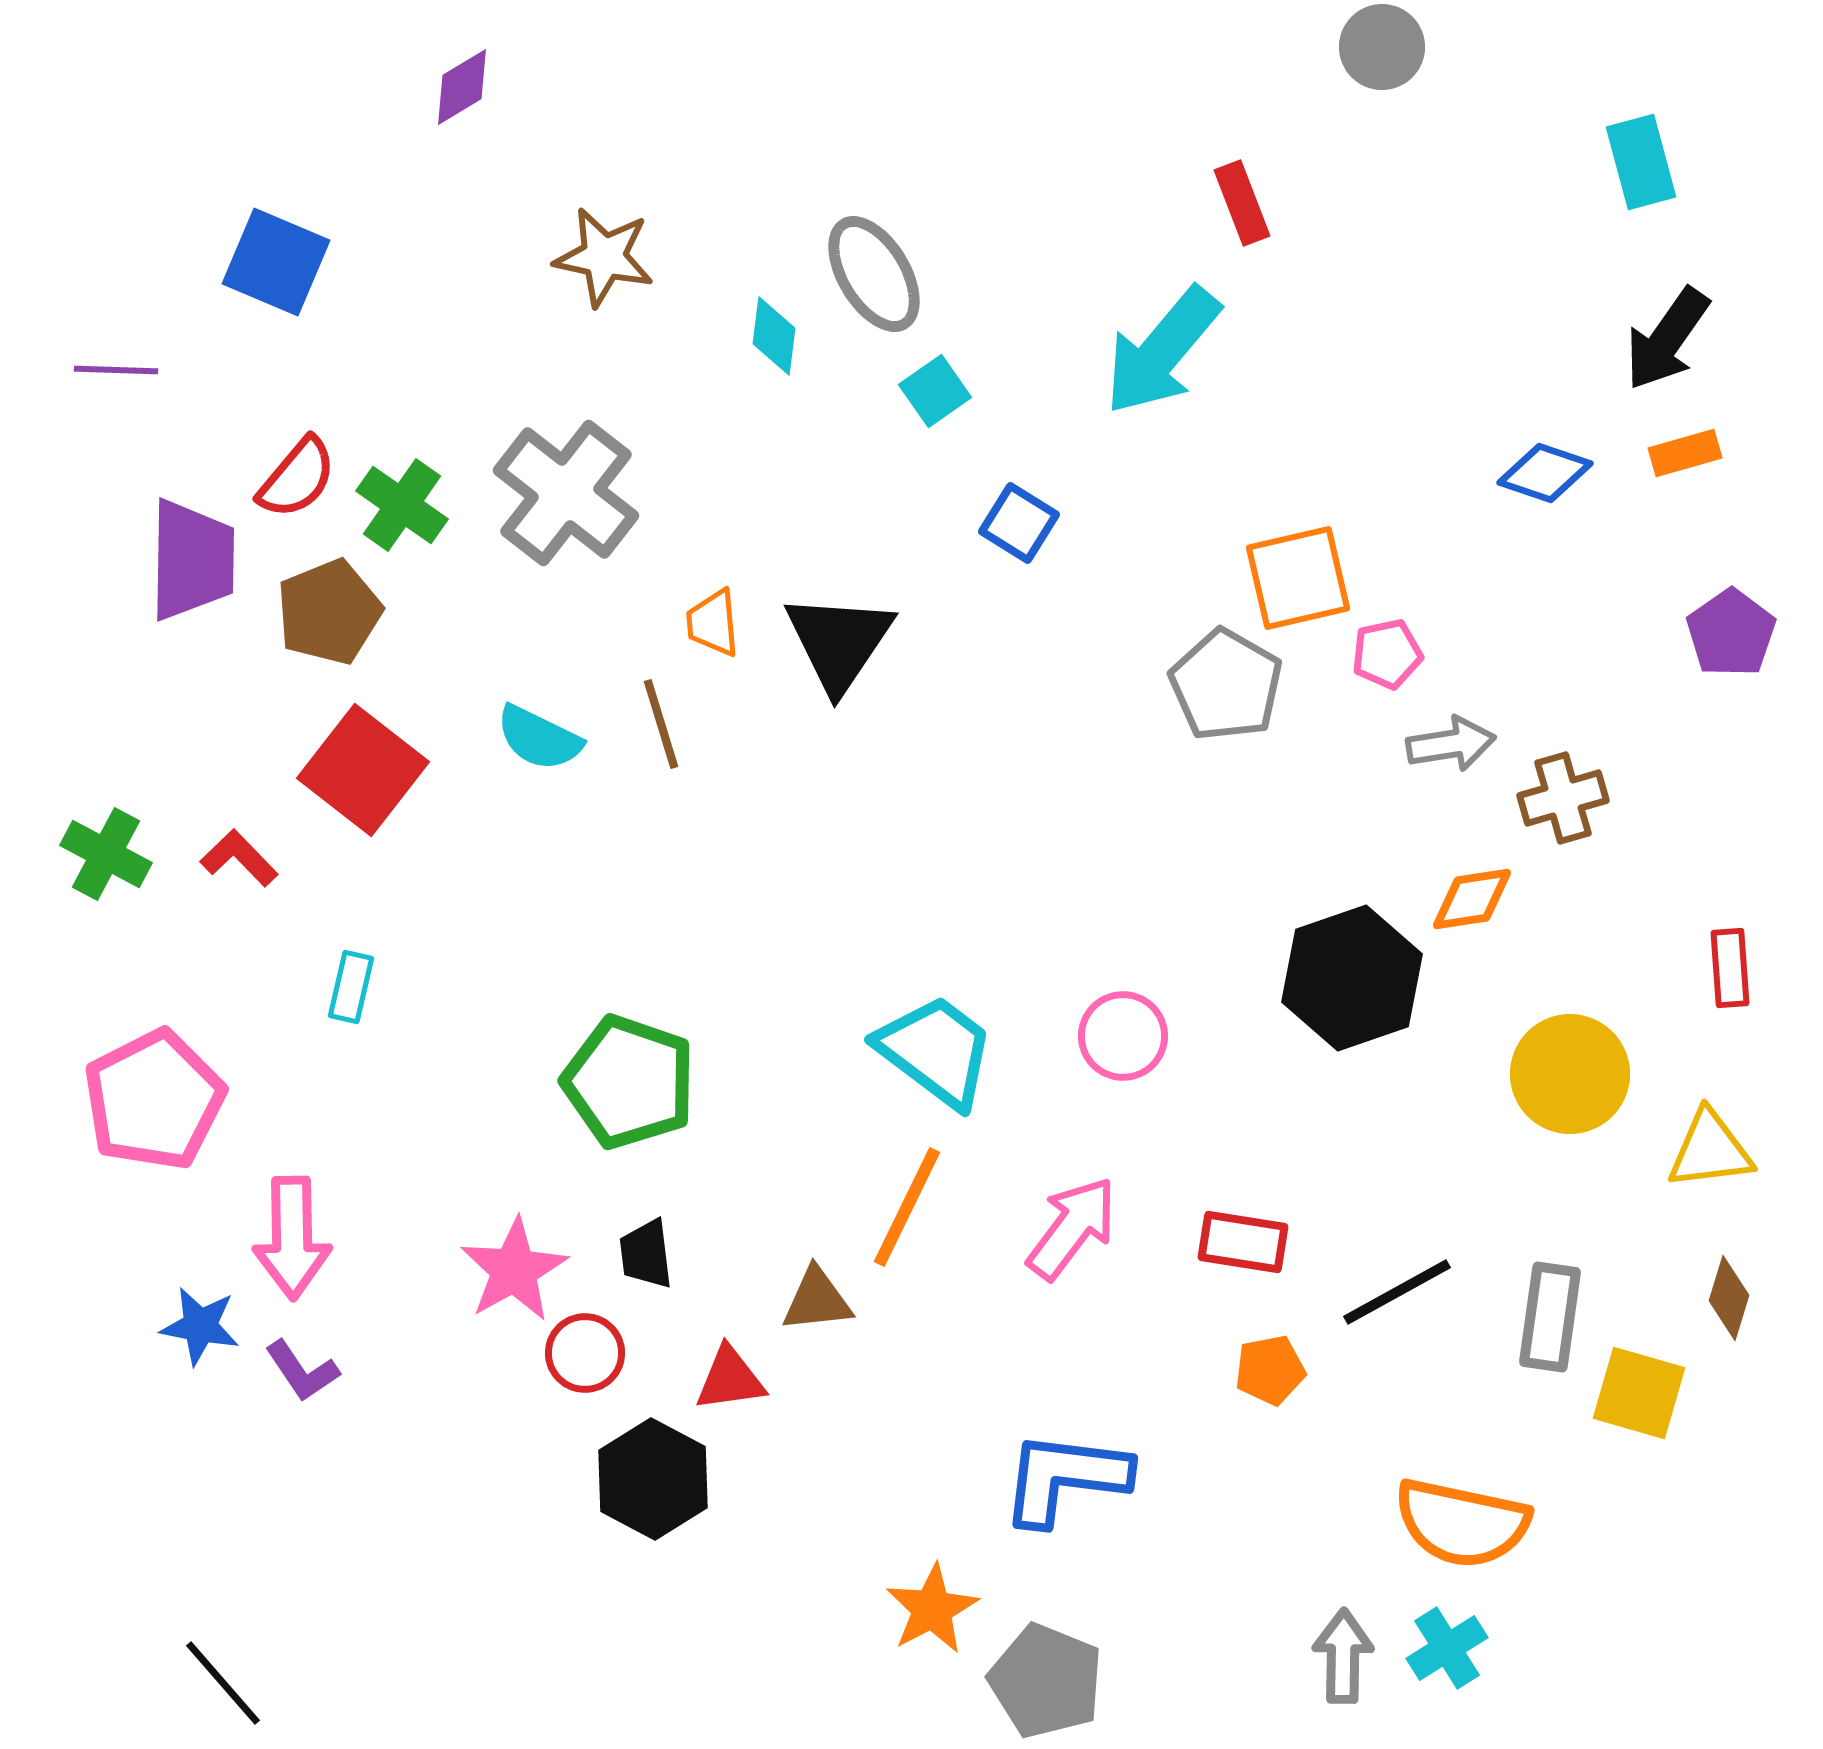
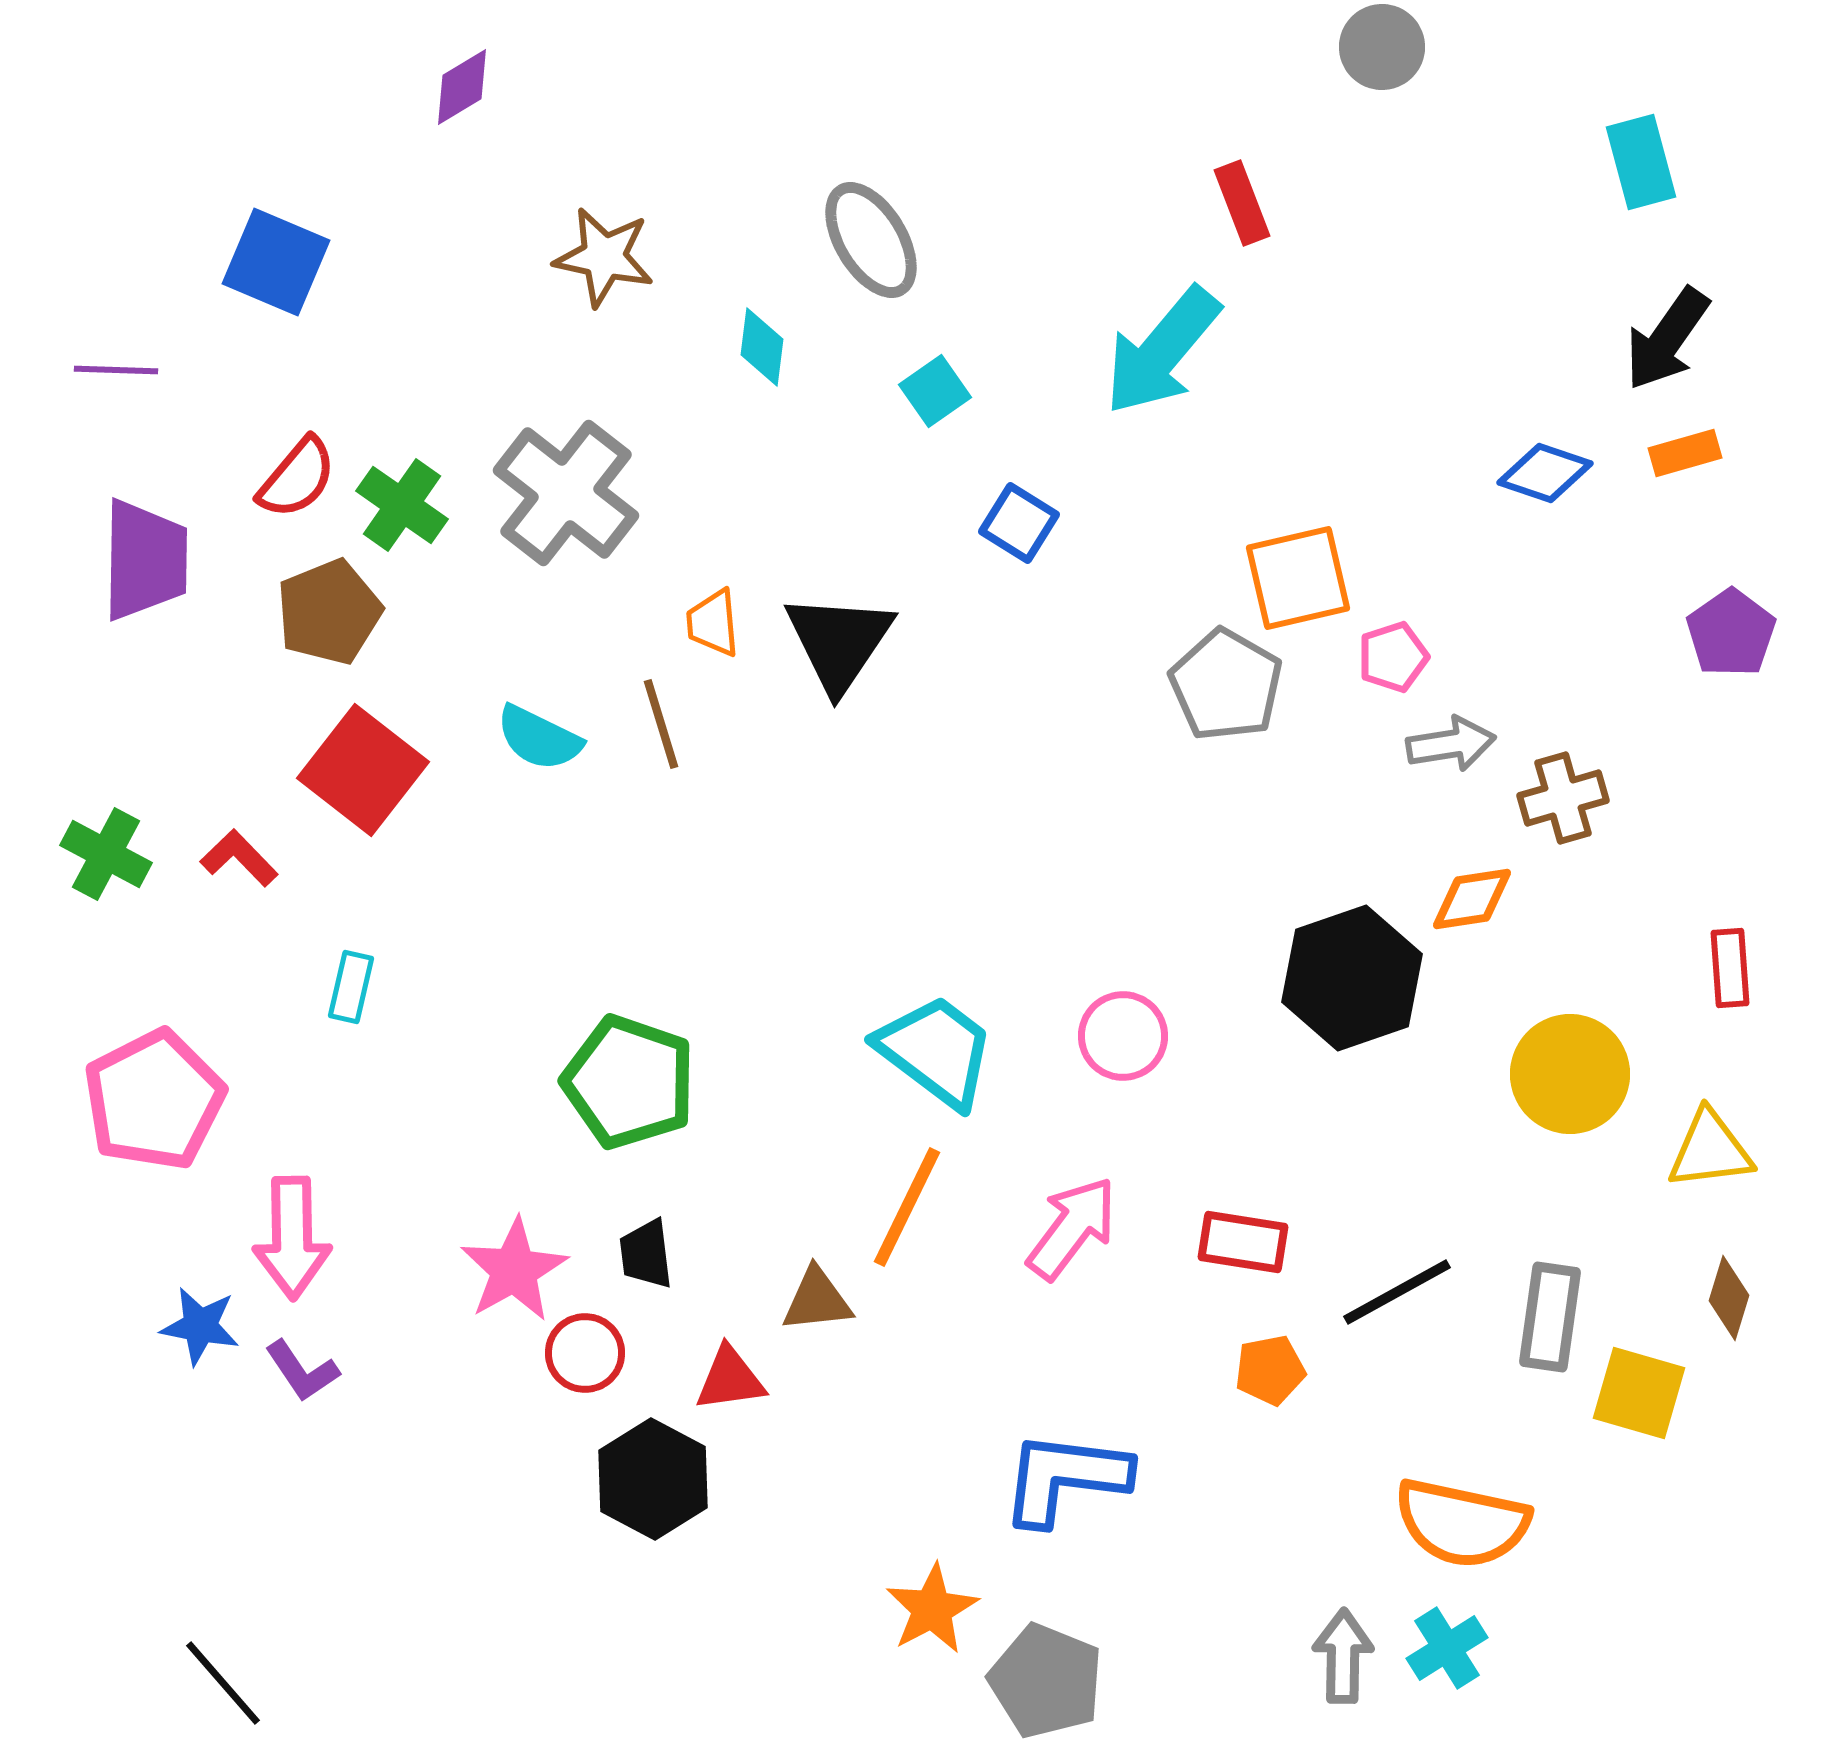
gray ellipse at (874, 274): moved 3 px left, 34 px up
cyan diamond at (774, 336): moved 12 px left, 11 px down
purple trapezoid at (192, 560): moved 47 px left
pink pentagon at (1387, 654): moved 6 px right, 3 px down; rotated 6 degrees counterclockwise
